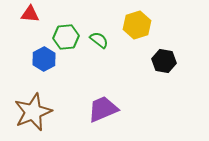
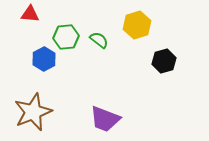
black hexagon: rotated 25 degrees counterclockwise
purple trapezoid: moved 2 px right, 10 px down; rotated 136 degrees counterclockwise
